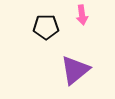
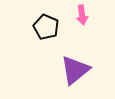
black pentagon: rotated 25 degrees clockwise
